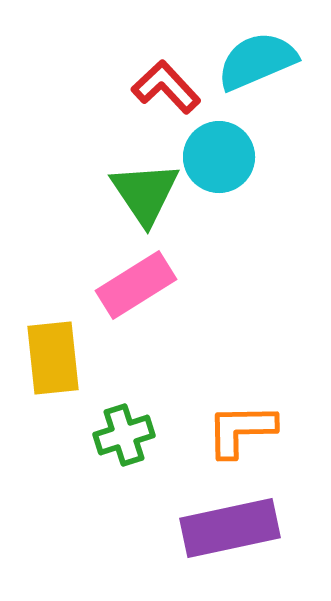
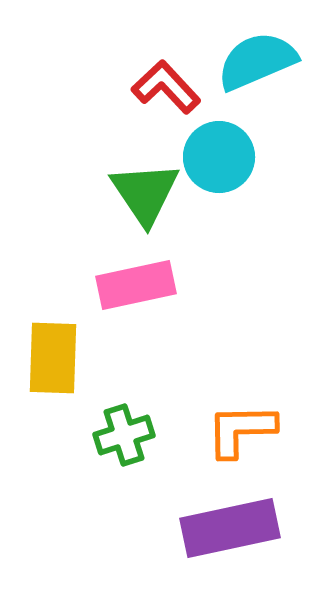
pink rectangle: rotated 20 degrees clockwise
yellow rectangle: rotated 8 degrees clockwise
